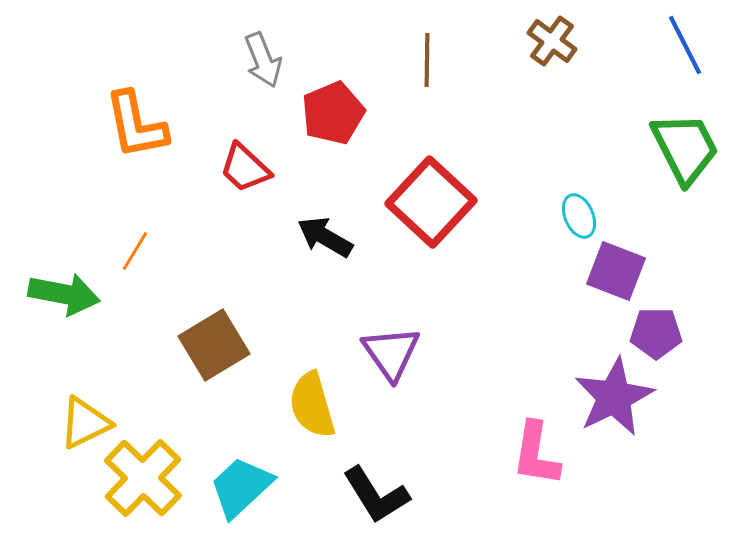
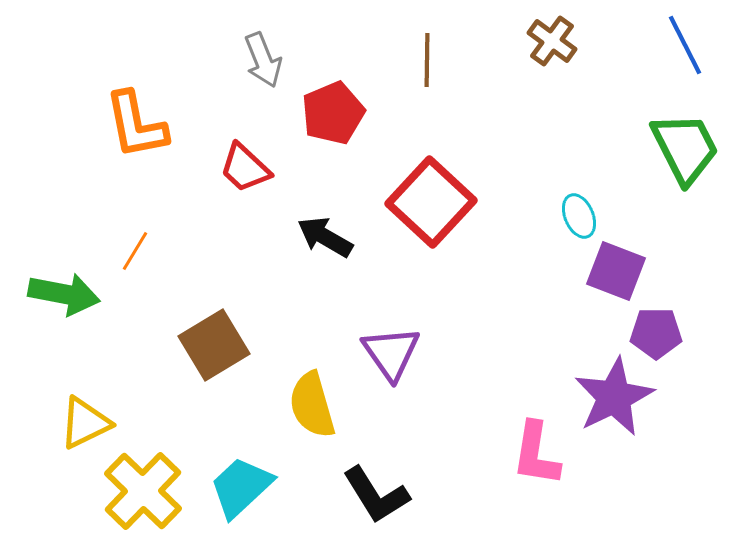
yellow cross: moved 13 px down
